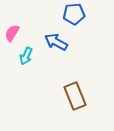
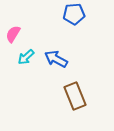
pink semicircle: moved 1 px right, 1 px down
blue arrow: moved 17 px down
cyan arrow: moved 1 px down; rotated 24 degrees clockwise
